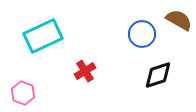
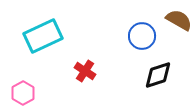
blue circle: moved 2 px down
red cross: rotated 25 degrees counterclockwise
pink hexagon: rotated 10 degrees clockwise
